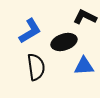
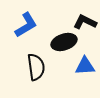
black L-shape: moved 5 px down
blue L-shape: moved 4 px left, 6 px up
blue triangle: moved 1 px right
